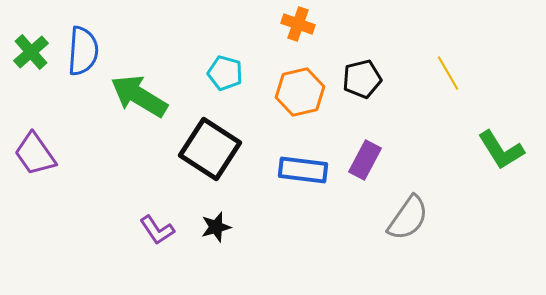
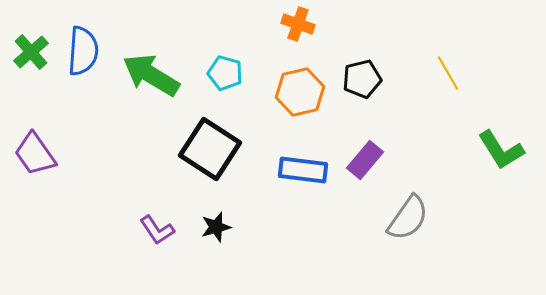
green arrow: moved 12 px right, 21 px up
purple rectangle: rotated 12 degrees clockwise
